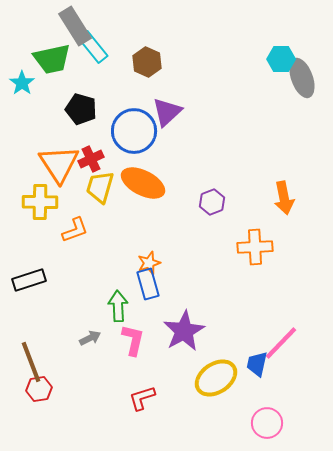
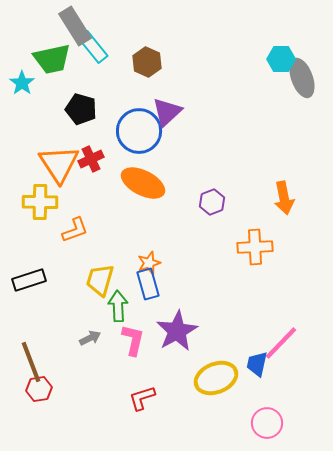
blue circle: moved 5 px right
yellow trapezoid: moved 93 px down
purple star: moved 7 px left
yellow ellipse: rotated 12 degrees clockwise
